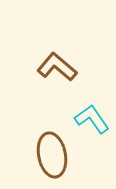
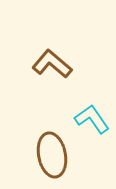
brown L-shape: moved 5 px left, 3 px up
